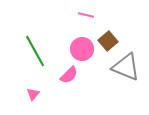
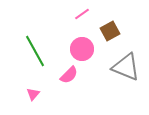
pink line: moved 4 px left, 1 px up; rotated 49 degrees counterclockwise
brown square: moved 2 px right, 10 px up; rotated 12 degrees clockwise
